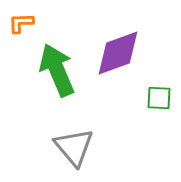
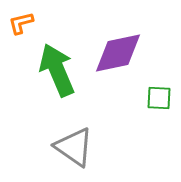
orange L-shape: rotated 12 degrees counterclockwise
purple diamond: rotated 8 degrees clockwise
gray triangle: rotated 15 degrees counterclockwise
